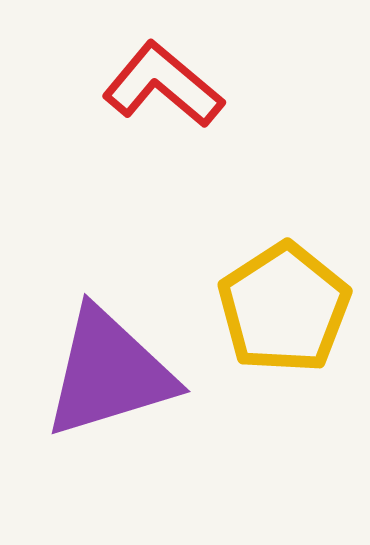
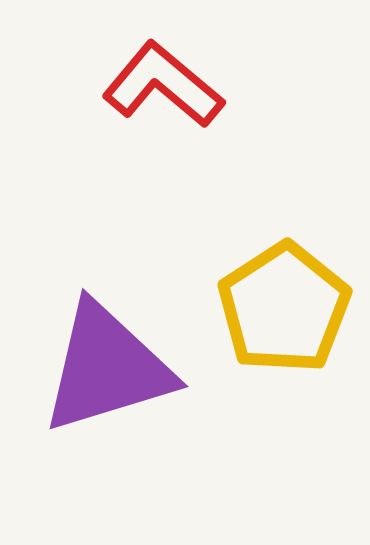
purple triangle: moved 2 px left, 5 px up
